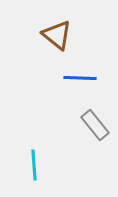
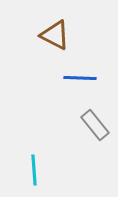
brown triangle: moved 2 px left; rotated 12 degrees counterclockwise
cyan line: moved 5 px down
